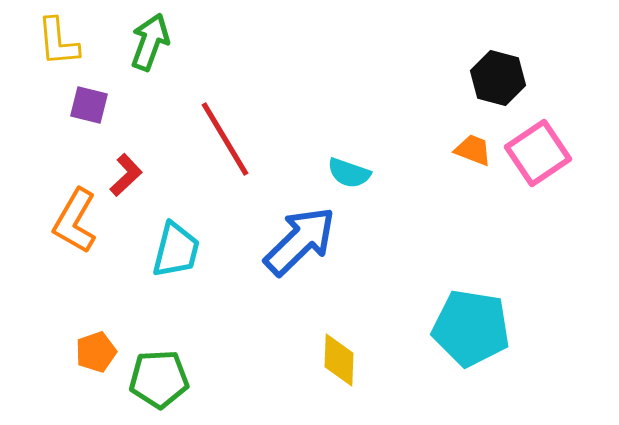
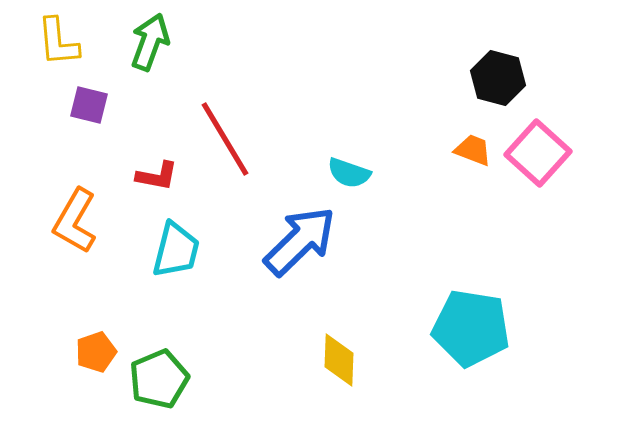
pink square: rotated 14 degrees counterclockwise
red L-shape: moved 31 px right, 1 px down; rotated 54 degrees clockwise
green pentagon: rotated 20 degrees counterclockwise
